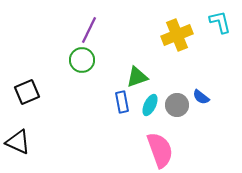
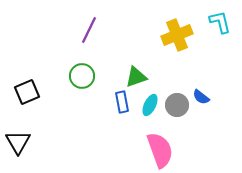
green circle: moved 16 px down
green triangle: moved 1 px left
black triangle: rotated 36 degrees clockwise
